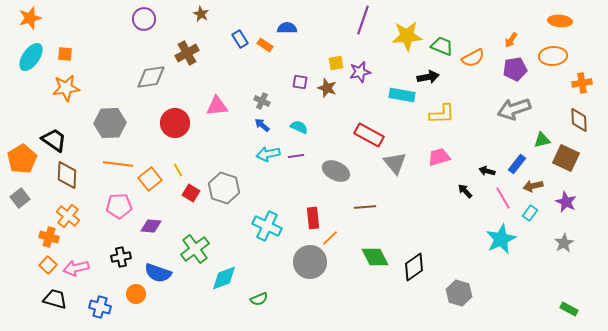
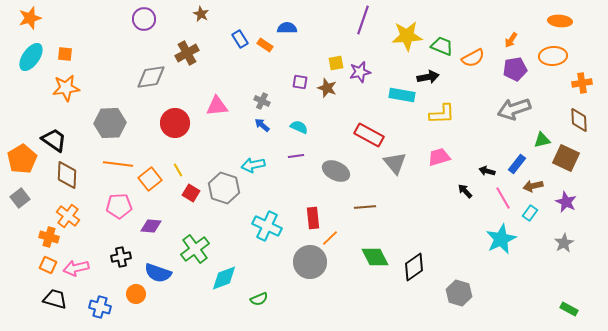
cyan arrow at (268, 154): moved 15 px left, 11 px down
orange square at (48, 265): rotated 18 degrees counterclockwise
